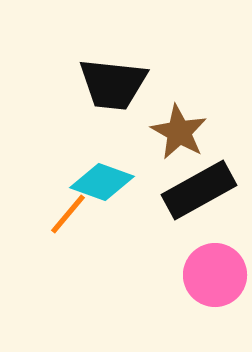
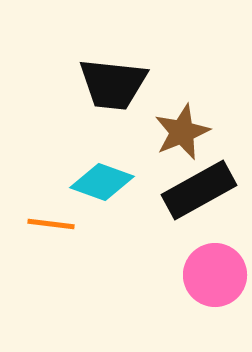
brown star: moved 3 px right; rotated 20 degrees clockwise
orange line: moved 17 px left, 10 px down; rotated 57 degrees clockwise
